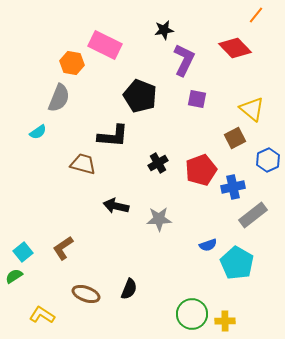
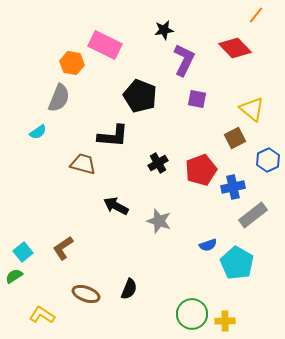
black arrow: rotated 15 degrees clockwise
gray star: moved 2 px down; rotated 20 degrees clockwise
